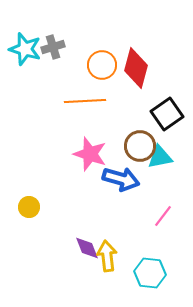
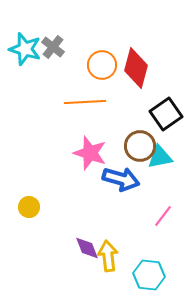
gray cross: rotated 35 degrees counterclockwise
orange line: moved 1 px down
black square: moved 1 px left
pink star: moved 1 px up
yellow arrow: moved 1 px right
cyan hexagon: moved 1 px left, 2 px down
